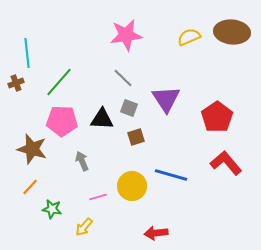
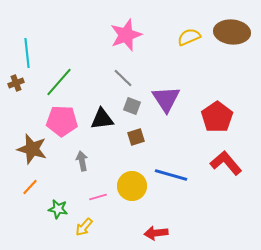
pink star: rotated 12 degrees counterclockwise
gray square: moved 3 px right, 2 px up
black triangle: rotated 10 degrees counterclockwise
gray arrow: rotated 12 degrees clockwise
green star: moved 6 px right
